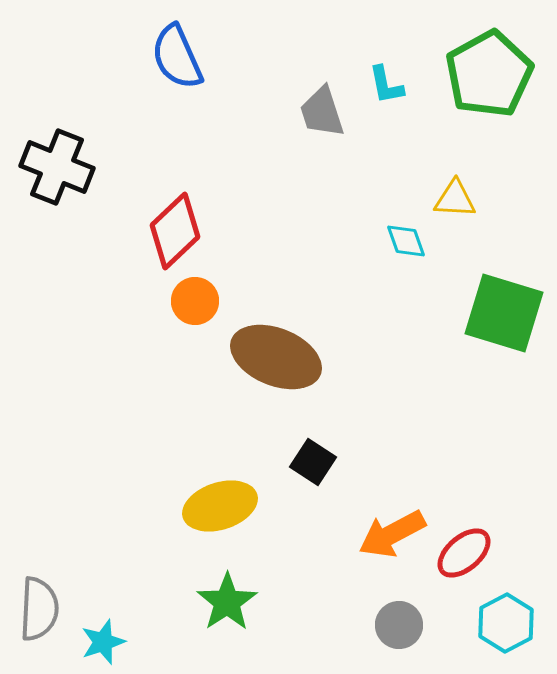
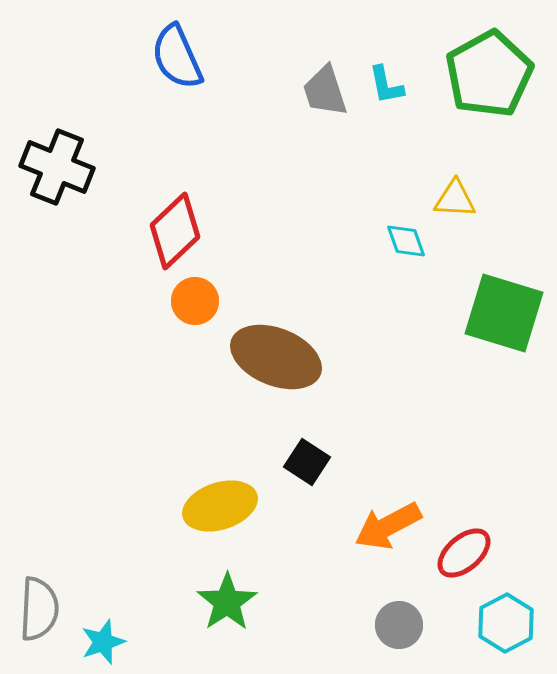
gray trapezoid: moved 3 px right, 21 px up
black square: moved 6 px left
orange arrow: moved 4 px left, 8 px up
